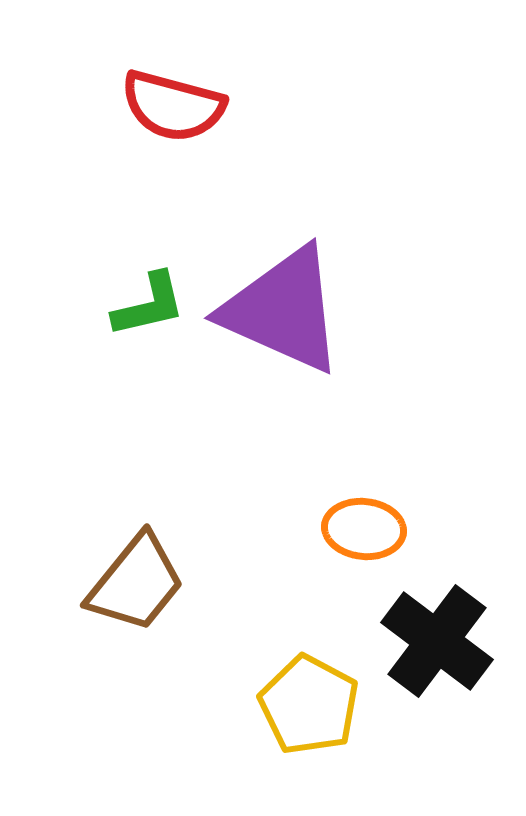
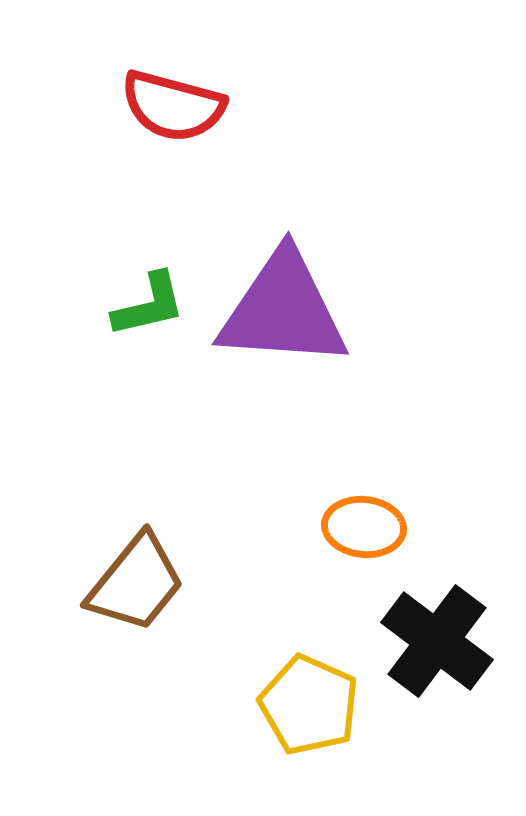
purple triangle: rotated 20 degrees counterclockwise
orange ellipse: moved 2 px up
yellow pentagon: rotated 4 degrees counterclockwise
